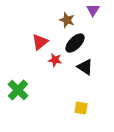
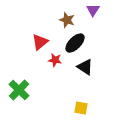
green cross: moved 1 px right
